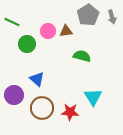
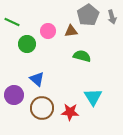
brown triangle: moved 5 px right
